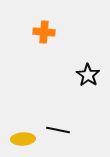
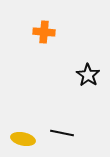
black line: moved 4 px right, 3 px down
yellow ellipse: rotated 15 degrees clockwise
